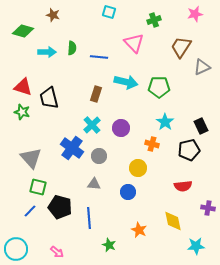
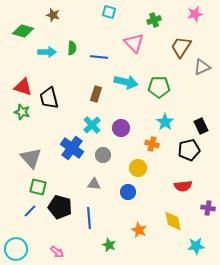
gray circle at (99, 156): moved 4 px right, 1 px up
